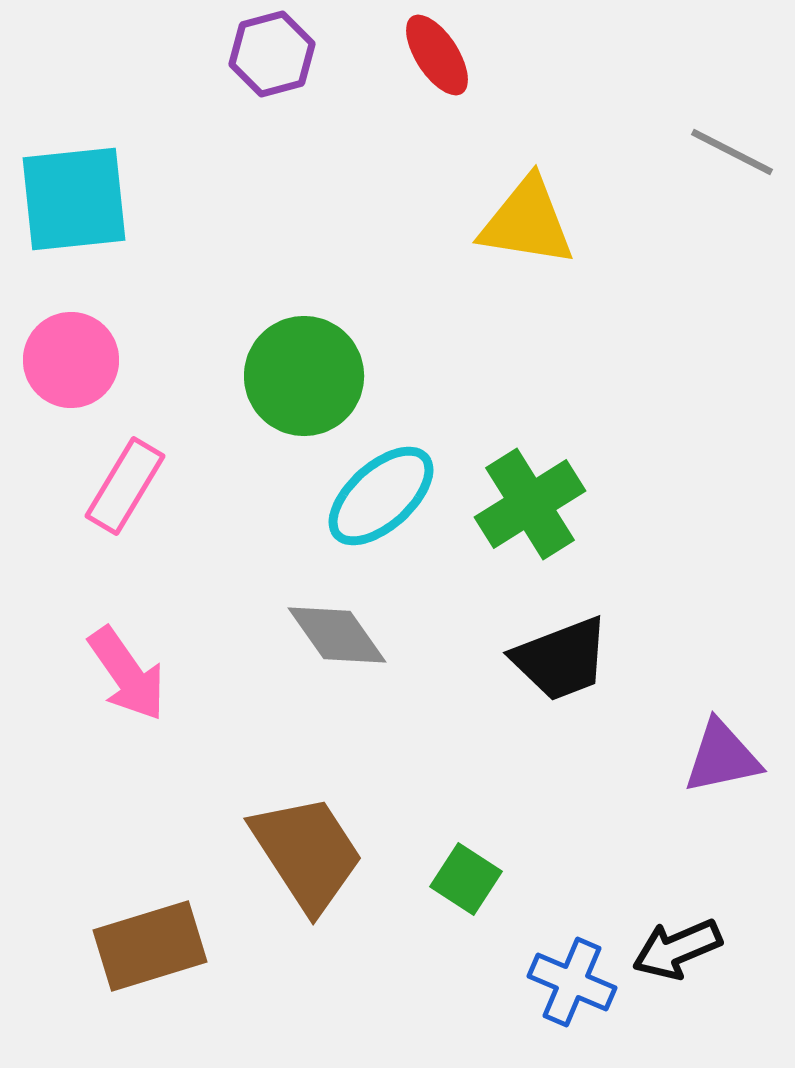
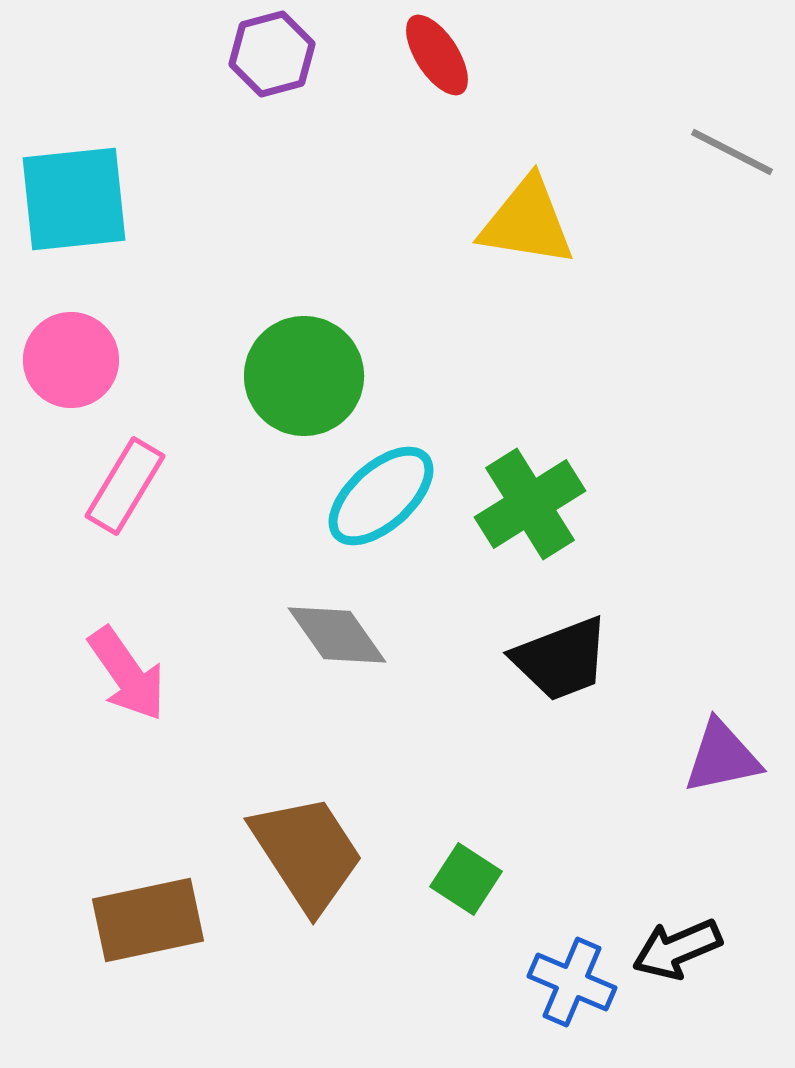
brown rectangle: moved 2 px left, 26 px up; rotated 5 degrees clockwise
